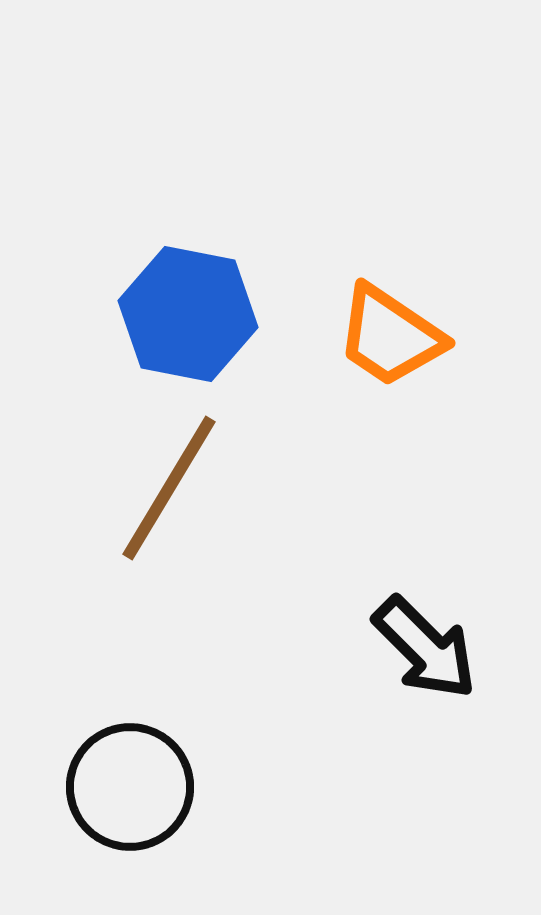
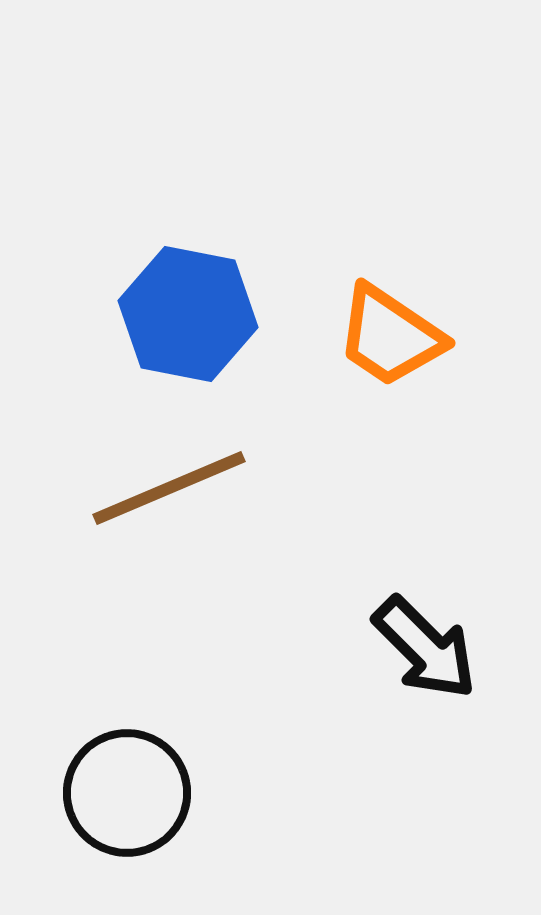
brown line: rotated 36 degrees clockwise
black circle: moved 3 px left, 6 px down
